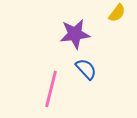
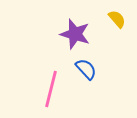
yellow semicircle: moved 6 px down; rotated 78 degrees counterclockwise
purple star: rotated 24 degrees clockwise
